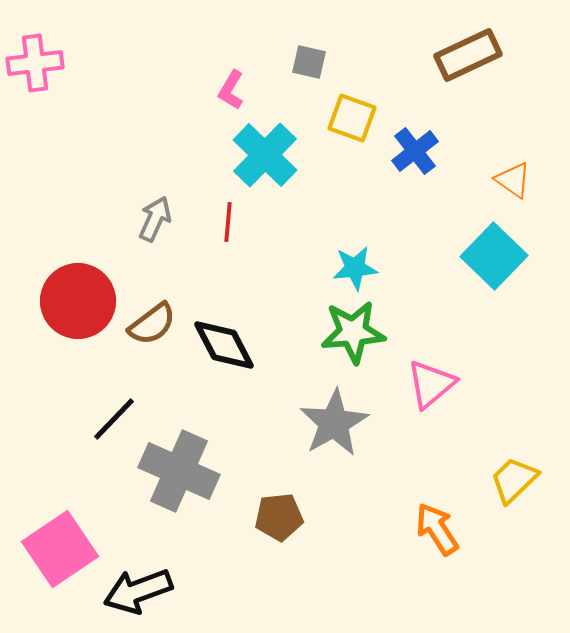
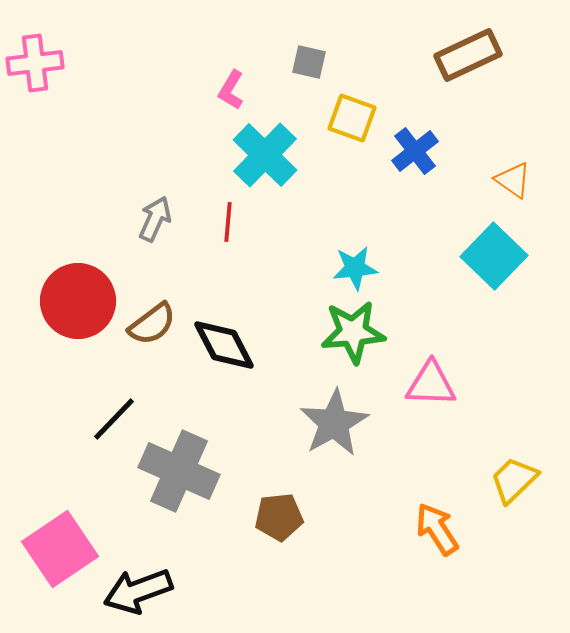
pink triangle: rotated 42 degrees clockwise
